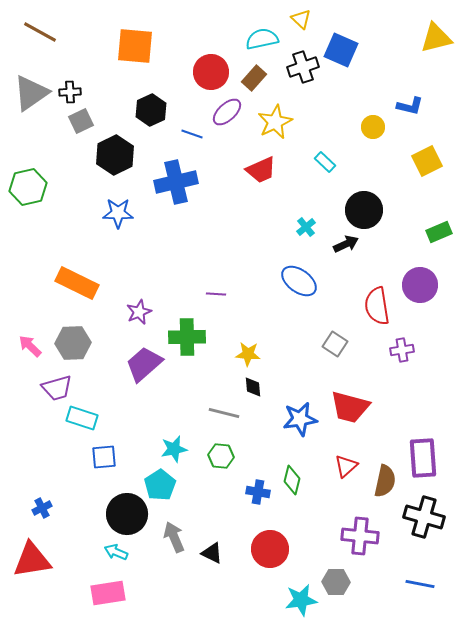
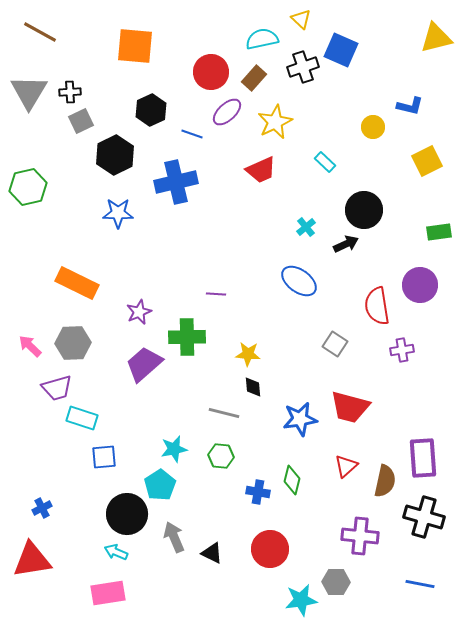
gray triangle at (31, 93): moved 2 px left, 1 px up; rotated 24 degrees counterclockwise
green rectangle at (439, 232): rotated 15 degrees clockwise
